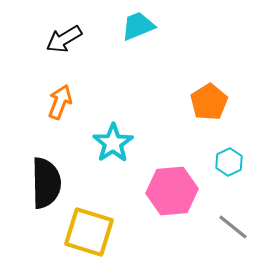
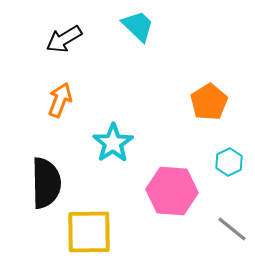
cyan trapezoid: rotated 66 degrees clockwise
orange arrow: moved 2 px up
pink hexagon: rotated 9 degrees clockwise
gray line: moved 1 px left, 2 px down
yellow square: rotated 18 degrees counterclockwise
